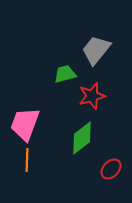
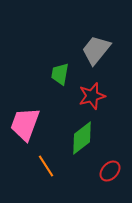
green trapezoid: moved 5 px left; rotated 65 degrees counterclockwise
orange line: moved 19 px right, 6 px down; rotated 35 degrees counterclockwise
red ellipse: moved 1 px left, 2 px down
